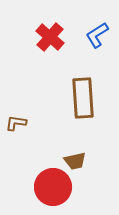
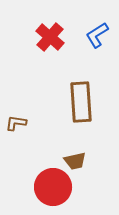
brown rectangle: moved 2 px left, 4 px down
